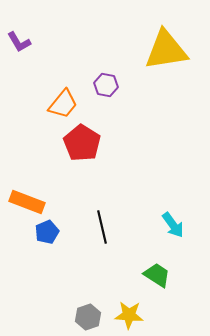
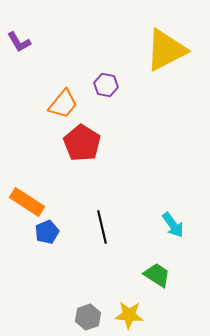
yellow triangle: rotated 18 degrees counterclockwise
orange rectangle: rotated 12 degrees clockwise
